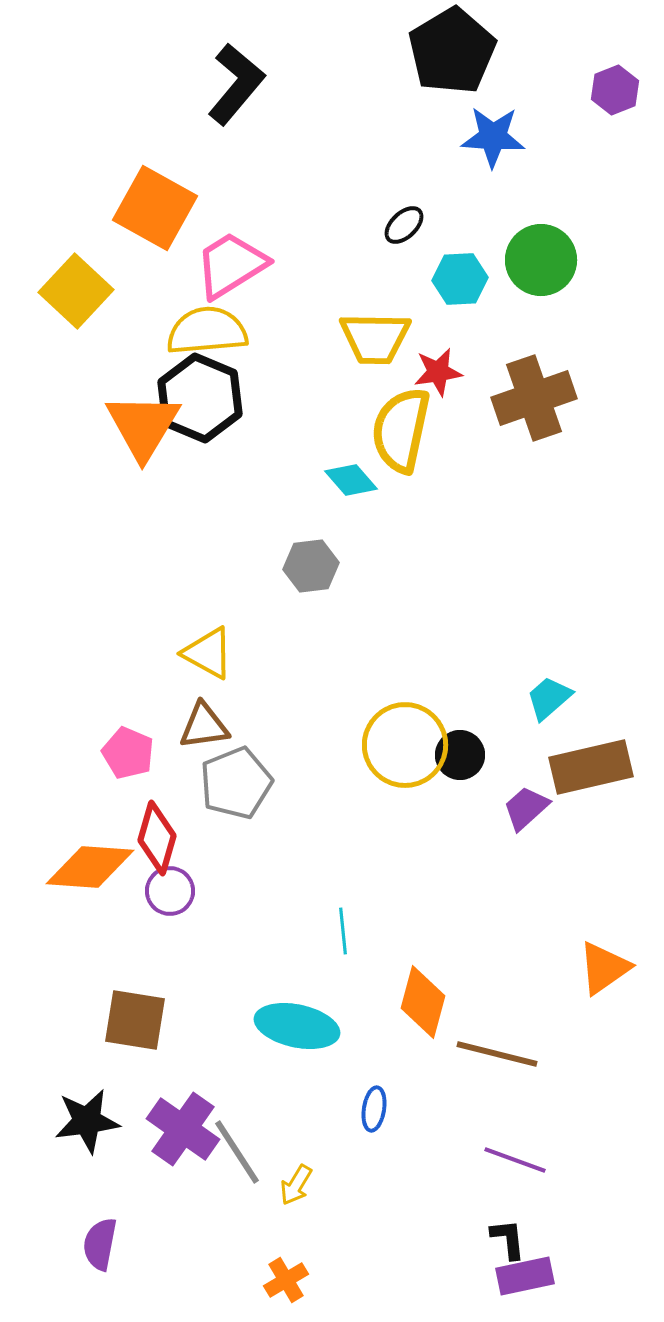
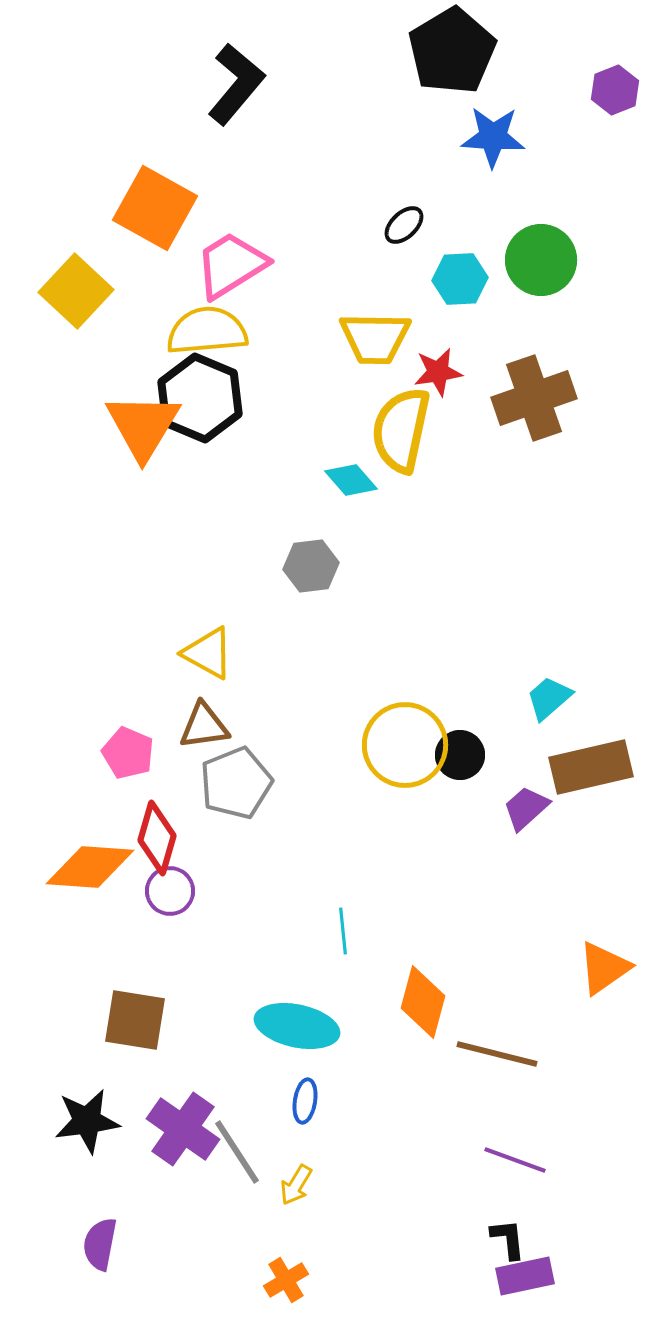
blue ellipse at (374, 1109): moved 69 px left, 8 px up
